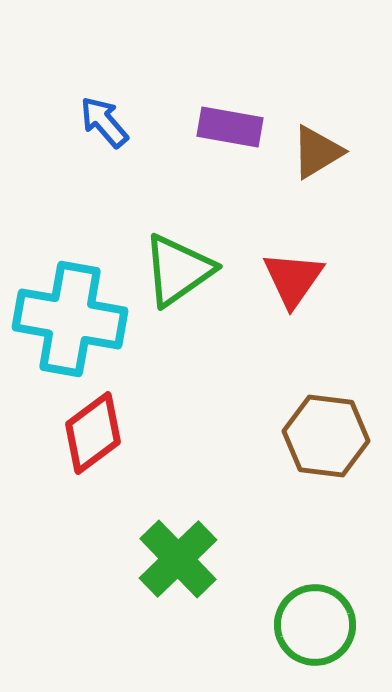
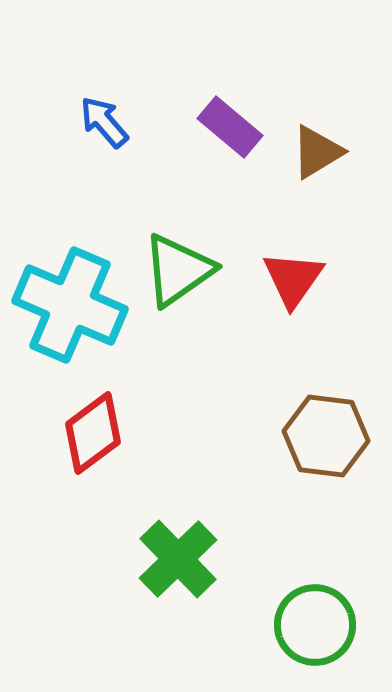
purple rectangle: rotated 30 degrees clockwise
cyan cross: moved 14 px up; rotated 13 degrees clockwise
